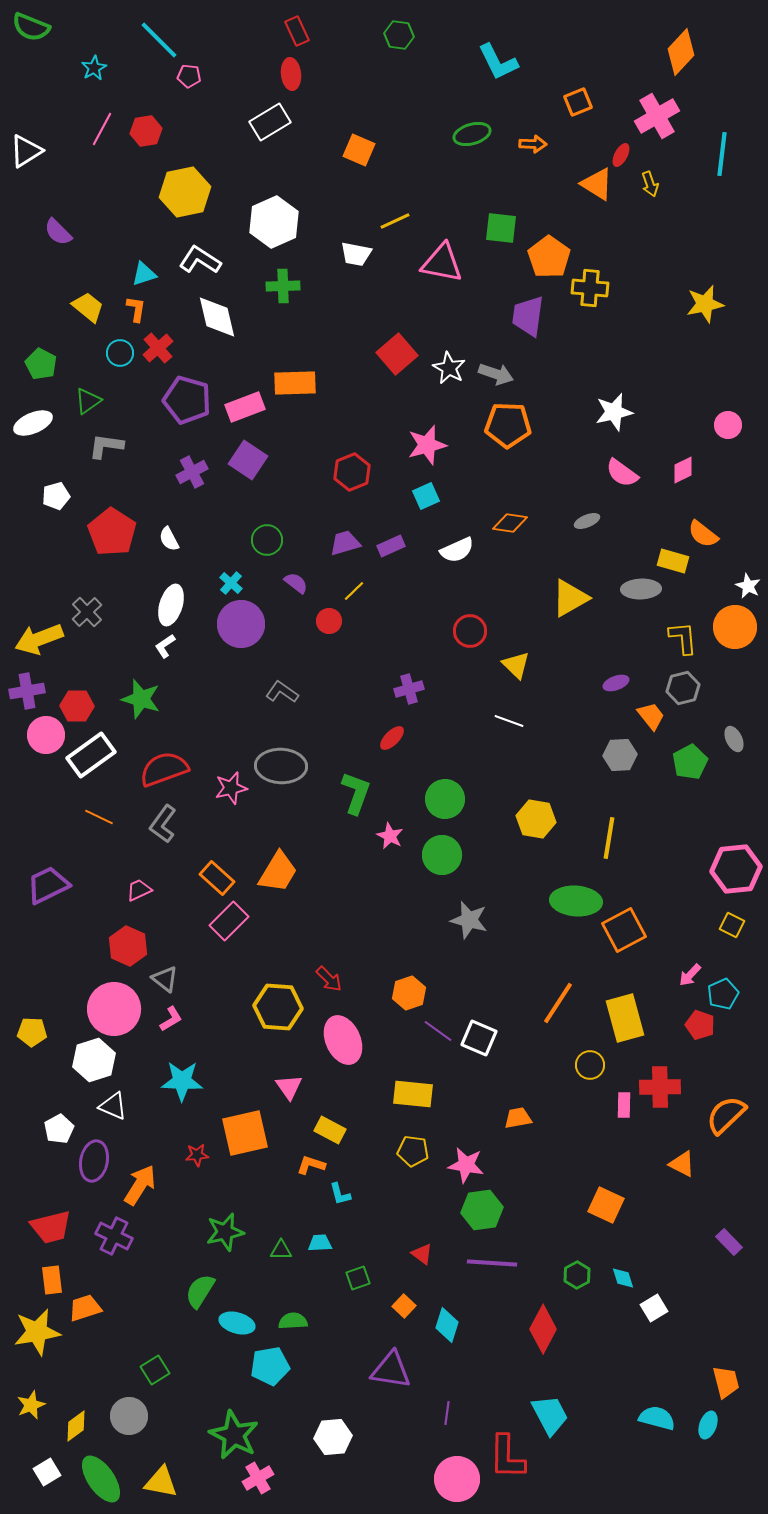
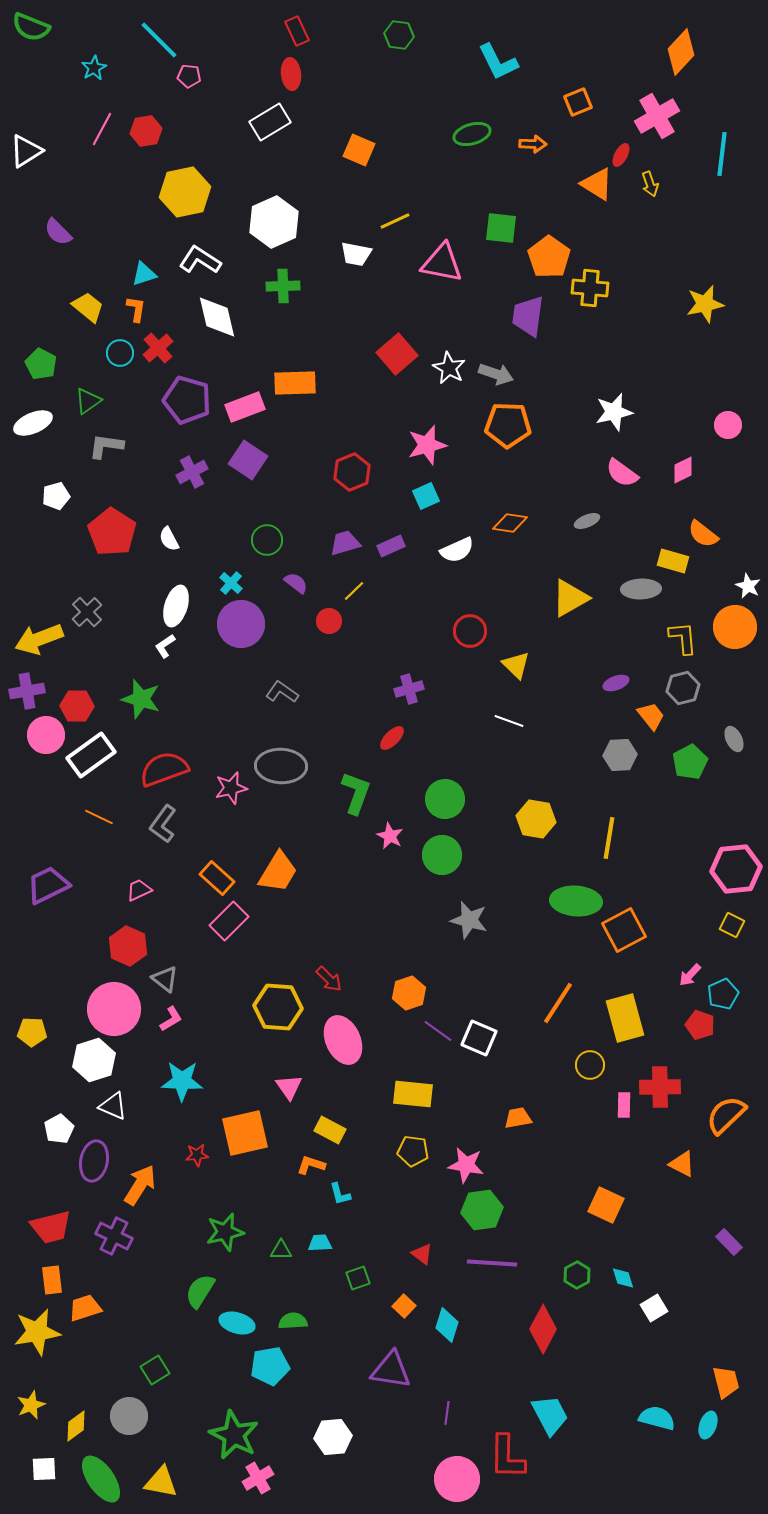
white ellipse at (171, 605): moved 5 px right, 1 px down
white square at (47, 1472): moved 3 px left, 3 px up; rotated 28 degrees clockwise
